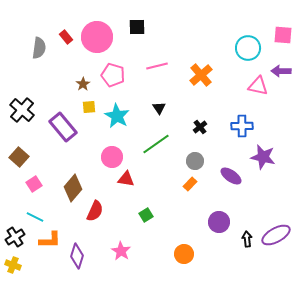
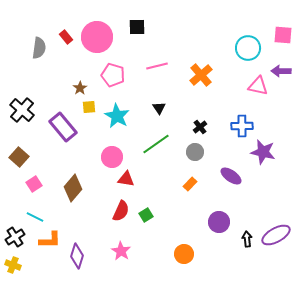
brown star at (83, 84): moved 3 px left, 4 px down
purple star at (263, 157): moved 5 px up
gray circle at (195, 161): moved 9 px up
red semicircle at (95, 211): moved 26 px right
